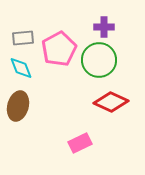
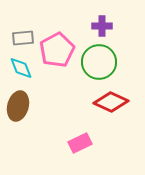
purple cross: moved 2 px left, 1 px up
pink pentagon: moved 2 px left, 1 px down
green circle: moved 2 px down
